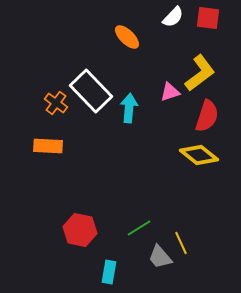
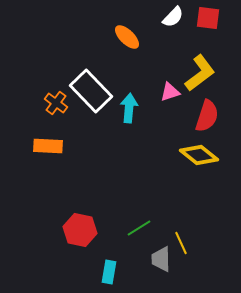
gray trapezoid: moved 1 px right, 2 px down; rotated 40 degrees clockwise
